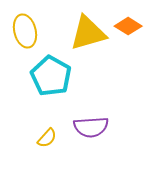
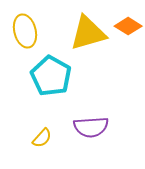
yellow semicircle: moved 5 px left
